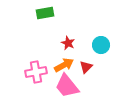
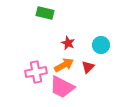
green rectangle: rotated 24 degrees clockwise
red triangle: moved 2 px right
pink trapezoid: moved 5 px left, 1 px down; rotated 24 degrees counterclockwise
